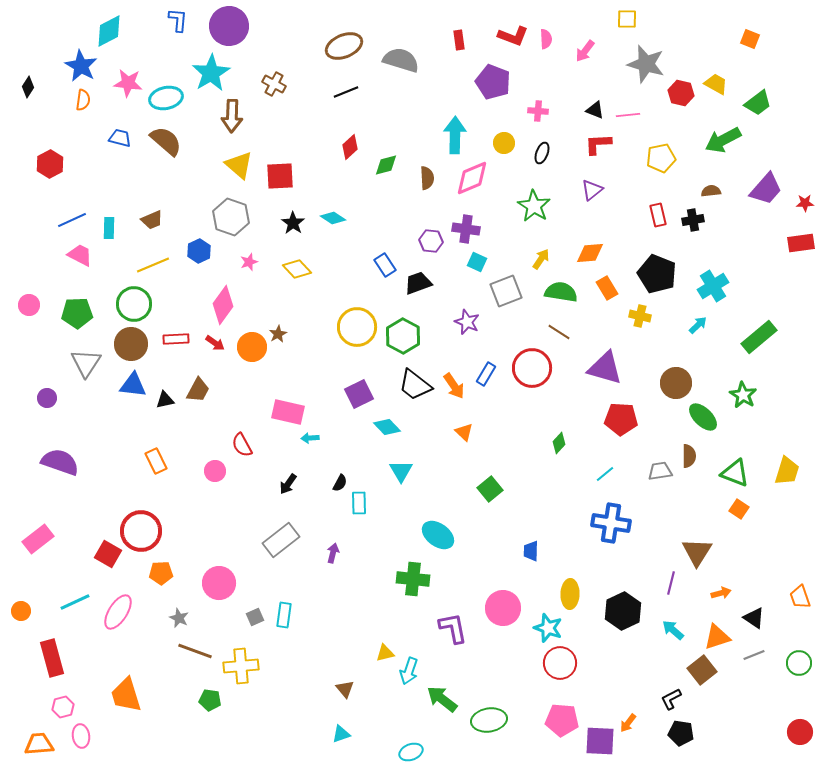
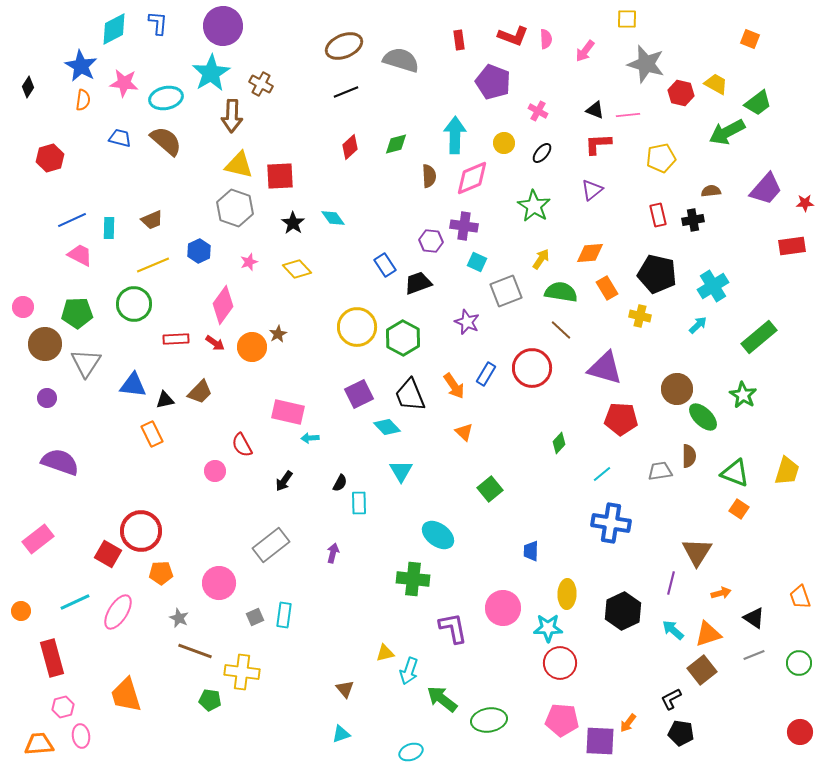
blue L-shape at (178, 20): moved 20 px left, 3 px down
purple circle at (229, 26): moved 6 px left
cyan diamond at (109, 31): moved 5 px right, 2 px up
pink star at (128, 83): moved 4 px left
brown cross at (274, 84): moved 13 px left
pink cross at (538, 111): rotated 24 degrees clockwise
green arrow at (723, 140): moved 4 px right, 8 px up
black ellipse at (542, 153): rotated 20 degrees clockwise
red hexagon at (50, 164): moved 6 px up; rotated 12 degrees clockwise
yellow triangle at (239, 165): rotated 28 degrees counterclockwise
green diamond at (386, 165): moved 10 px right, 21 px up
brown semicircle at (427, 178): moved 2 px right, 2 px up
gray hexagon at (231, 217): moved 4 px right, 9 px up
cyan diamond at (333, 218): rotated 20 degrees clockwise
purple cross at (466, 229): moved 2 px left, 3 px up
red rectangle at (801, 243): moved 9 px left, 3 px down
black pentagon at (657, 274): rotated 9 degrees counterclockwise
pink circle at (29, 305): moved 6 px left, 2 px down
brown line at (559, 332): moved 2 px right, 2 px up; rotated 10 degrees clockwise
green hexagon at (403, 336): moved 2 px down
brown circle at (131, 344): moved 86 px left
brown circle at (676, 383): moved 1 px right, 6 px down
black trapezoid at (415, 385): moved 5 px left, 10 px down; rotated 30 degrees clockwise
brown trapezoid at (198, 390): moved 2 px right, 2 px down; rotated 16 degrees clockwise
orange rectangle at (156, 461): moved 4 px left, 27 px up
cyan line at (605, 474): moved 3 px left
black arrow at (288, 484): moved 4 px left, 3 px up
gray rectangle at (281, 540): moved 10 px left, 5 px down
yellow ellipse at (570, 594): moved 3 px left
cyan star at (548, 628): rotated 20 degrees counterclockwise
orange triangle at (717, 637): moved 9 px left, 3 px up
yellow cross at (241, 666): moved 1 px right, 6 px down; rotated 12 degrees clockwise
